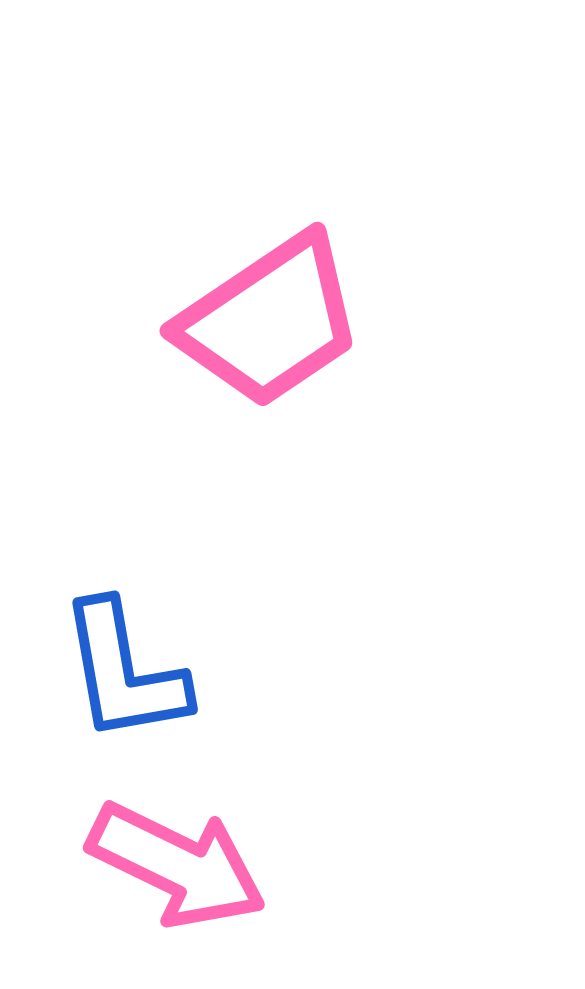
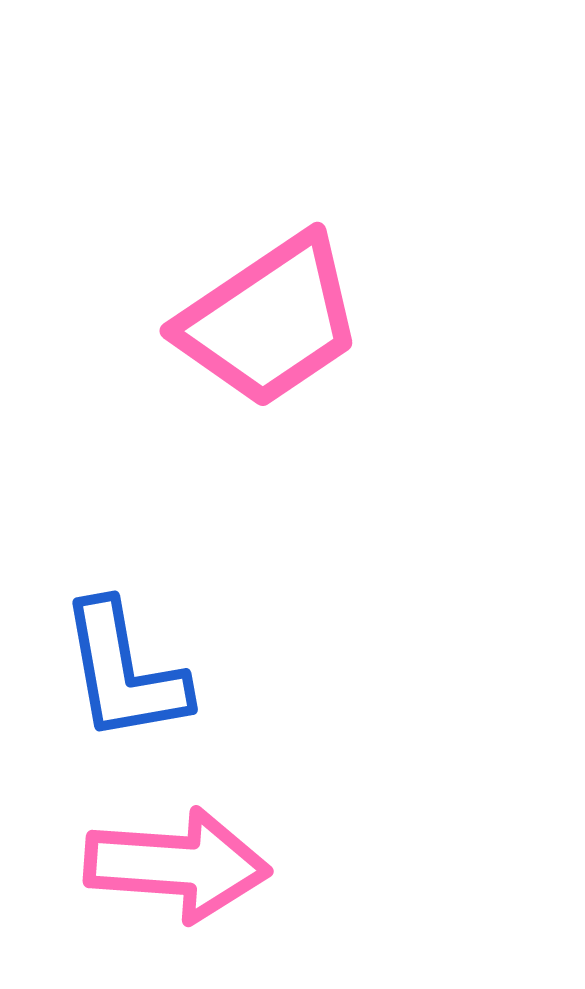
pink arrow: rotated 22 degrees counterclockwise
